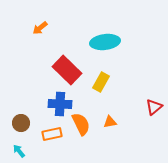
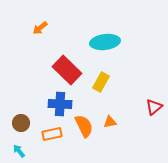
orange semicircle: moved 3 px right, 2 px down
